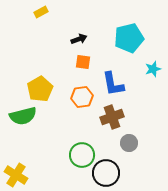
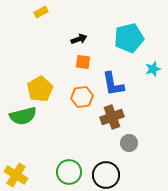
green circle: moved 13 px left, 17 px down
black circle: moved 2 px down
